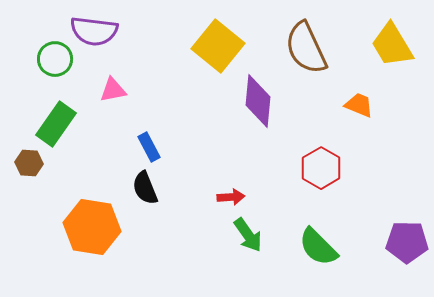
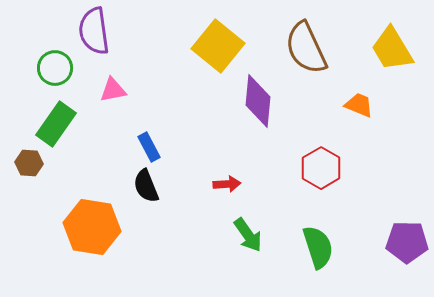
purple semicircle: rotated 75 degrees clockwise
yellow trapezoid: moved 4 px down
green circle: moved 9 px down
black semicircle: moved 1 px right, 2 px up
red arrow: moved 4 px left, 13 px up
green semicircle: rotated 153 degrees counterclockwise
